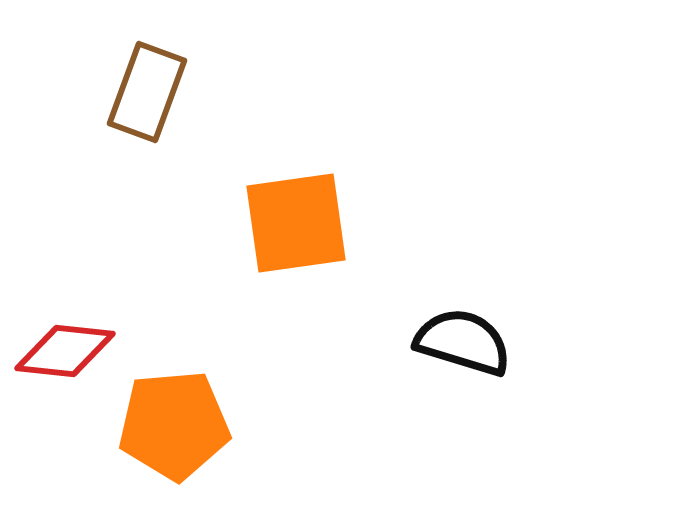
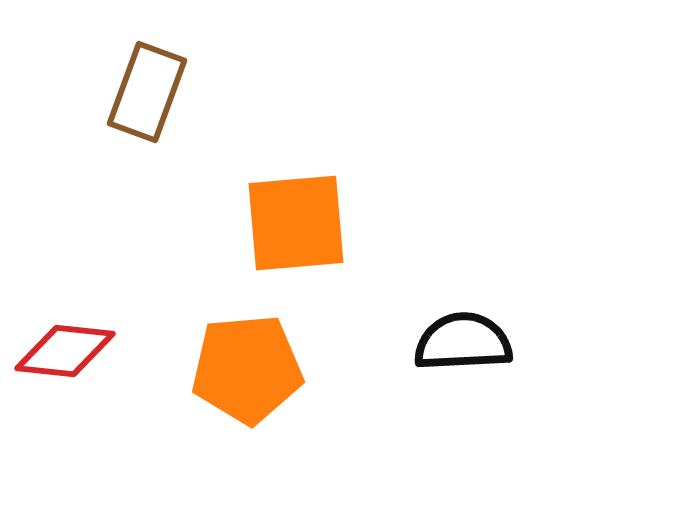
orange square: rotated 3 degrees clockwise
black semicircle: rotated 20 degrees counterclockwise
orange pentagon: moved 73 px right, 56 px up
